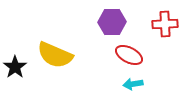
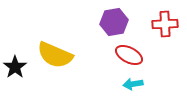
purple hexagon: moved 2 px right; rotated 8 degrees counterclockwise
